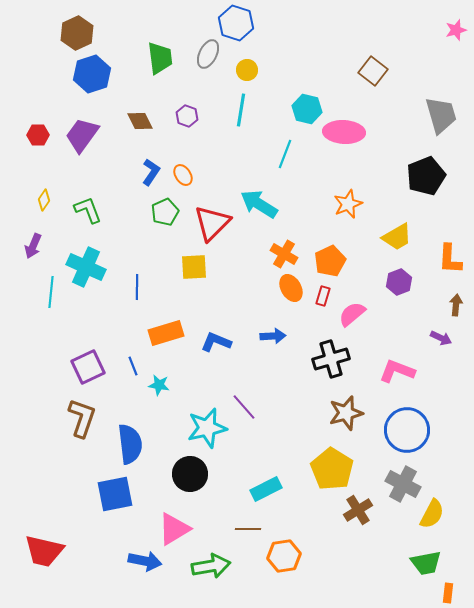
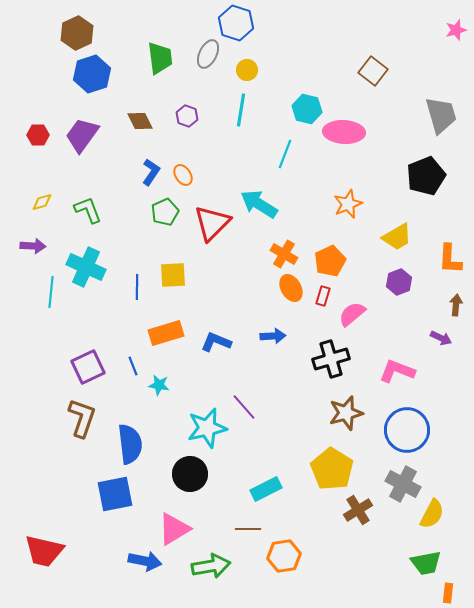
yellow diamond at (44, 200): moved 2 px left, 2 px down; rotated 40 degrees clockwise
purple arrow at (33, 246): rotated 110 degrees counterclockwise
yellow square at (194, 267): moved 21 px left, 8 px down
